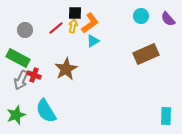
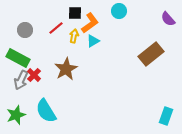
cyan circle: moved 22 px left, 5 px up
yellow arrow: moved 1 px right, 10 px down
brown rectangle: moved 5 px right; rotated 15 degrees counterclockwise
red cross: rotated 24 degrees clockwise
cyan rectangle: rotated 18 degrees clockwise
